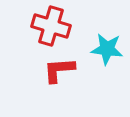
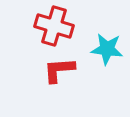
red cross: moved 3 px right
